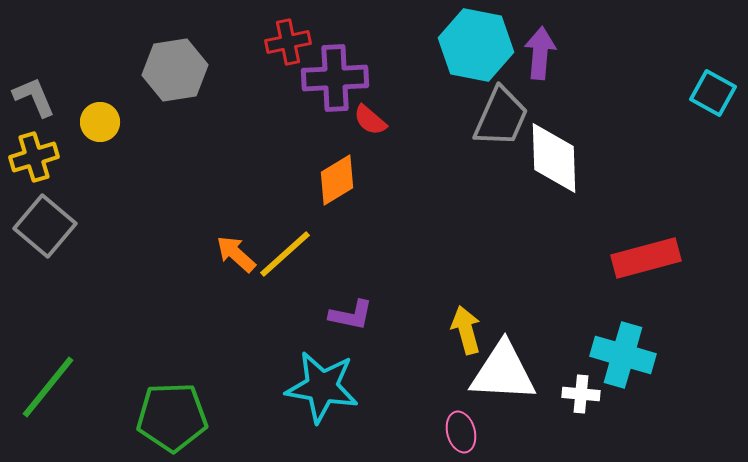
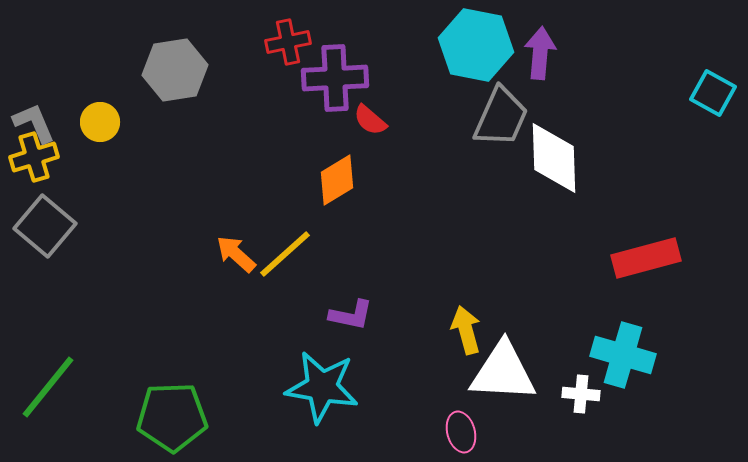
gray L-shape: moved 26 px down
